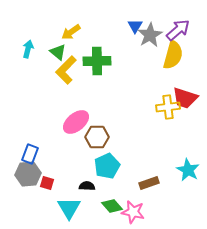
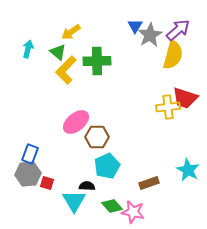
cyan triangle: moved 5 px right, 7 px up
